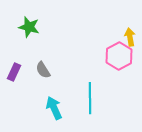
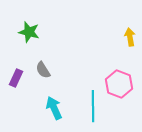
green star: moved 5 px down
pink hexagon: moved 28 px down; rotated 12 degrees counterclockwise
purple rectangle: moved 2 px right, 6 px down
cyan line: moved 3 px right, 8 px down
